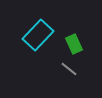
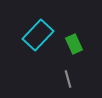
gray line: moved 1 px left, 10 px down; rotated 36 degrees clockwise
